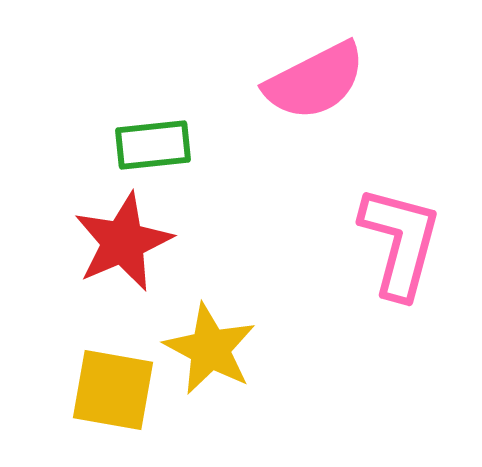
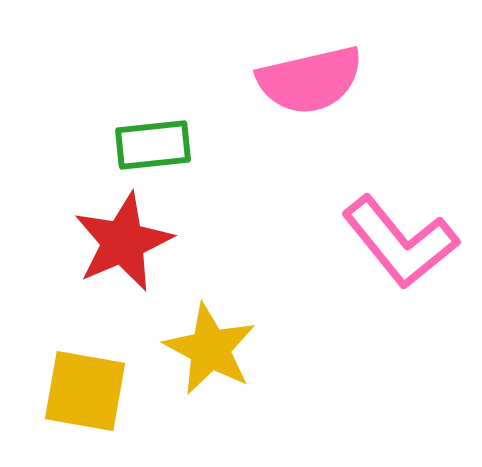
pink semicircle: moved 5 px left, 1 px up; rotated 14 degrees clockwise
pink L-shape: rotated 126 degrees clockwise
yellow square: moved 28 px left, 1 px down
